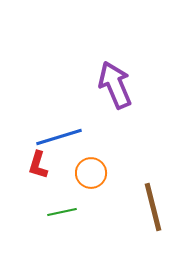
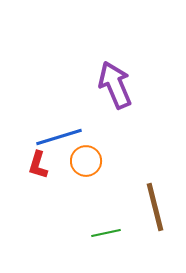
orange circle: moved 5 px left, 12 px up
brown line: moved 2 px right
green line: moved 44 px right, 21 px down
